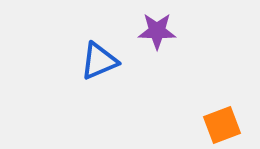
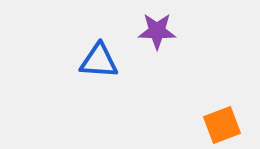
blue triangle: rotated 27 degrees clockwise
